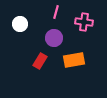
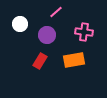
pink line: rotated 32 degrees clockwise
pink cross: moved 10 px down
purple circle: moved 7 px left, 3 px up
